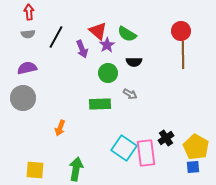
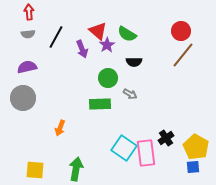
brown line: rotated 40 degrees clockwise
purple semicircle: moved 1 px up
green circle: moved 5 px down
